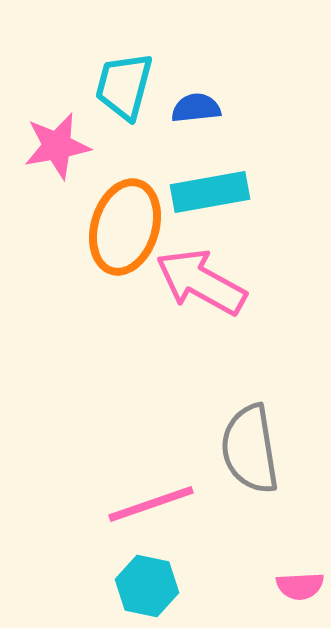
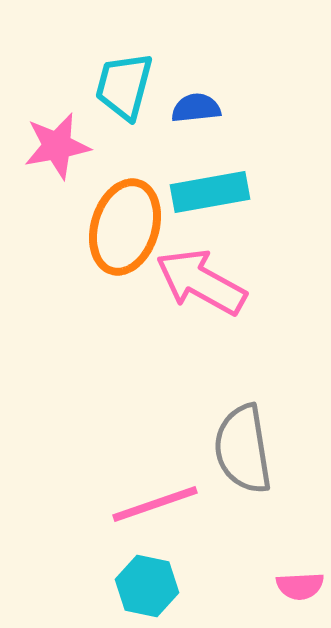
gray semicircle: moved 7 px left
pink line: moved 4 px right
